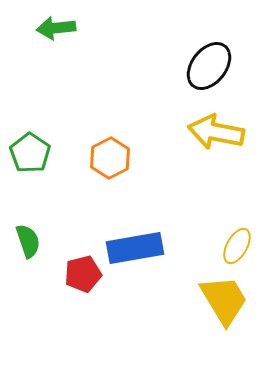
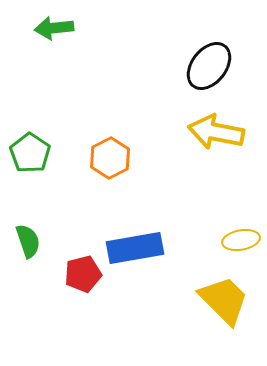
green arrow: moved 2 px left
yellow ellipse: moved 4 px right, 6 px up; rotated 51 degrees clockwise
yellow trapezoid: rotated 14 degrees counterclockwise
